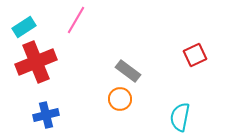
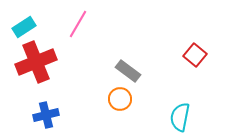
pink line: moved 2 px right, 4 px down
red square: rotated 25 degrees counterclockwise
